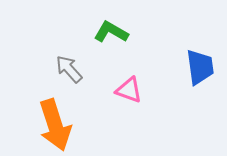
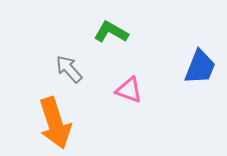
blue trapezoid: rotated 30 degrees clockwise
orange arrow: moved 2 px up
